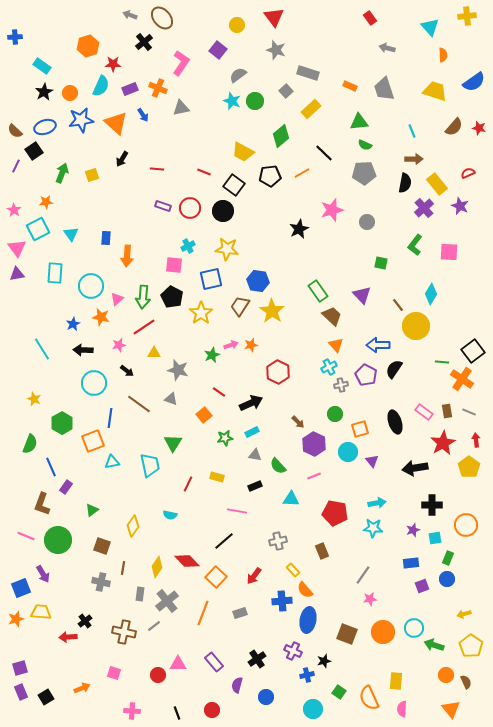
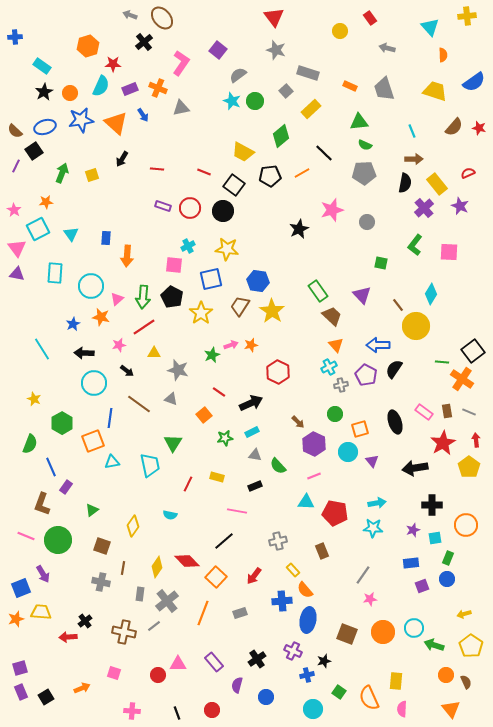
yellow circle at (237, 25): moved 103 px right, 6 px down
purple triangle at (17, 274): rotated 21 degrees clockwise
black arrow at (83, 350): moved 1 px right, 3 px down
cyan triangle at (291, 499): moved 15 px right, 3 px down
